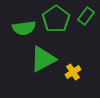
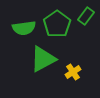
green pentagon: moved 1 px right, 5 px down
